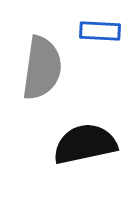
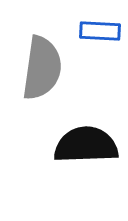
black semicircle: moved 1 px right, 1 px down; rotated 10 degrees clockwise
